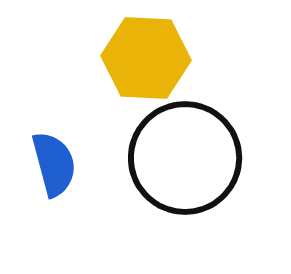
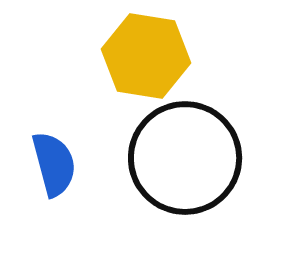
yellow hexagon: moved 2 px up; rotated 6 degrees clockwise
